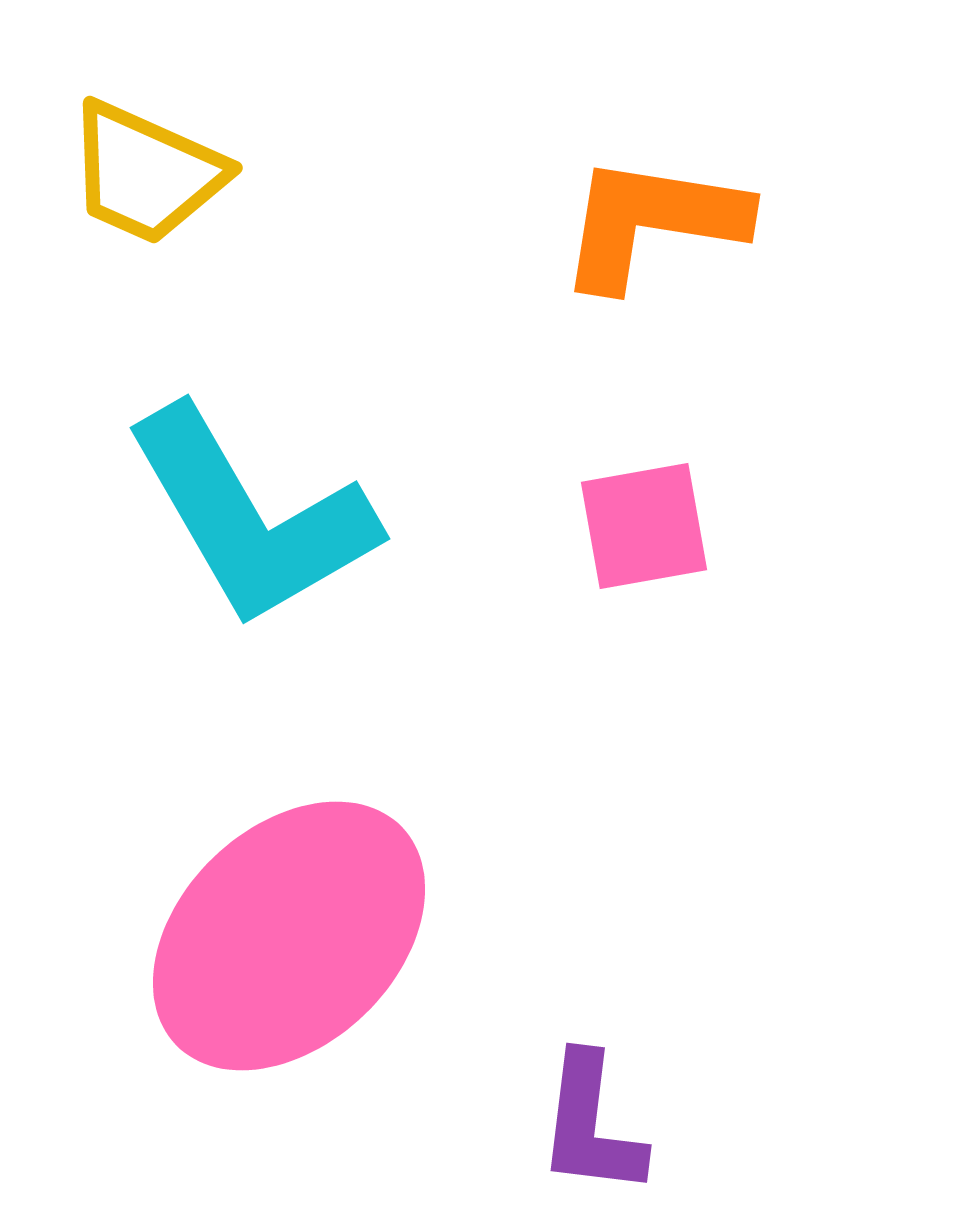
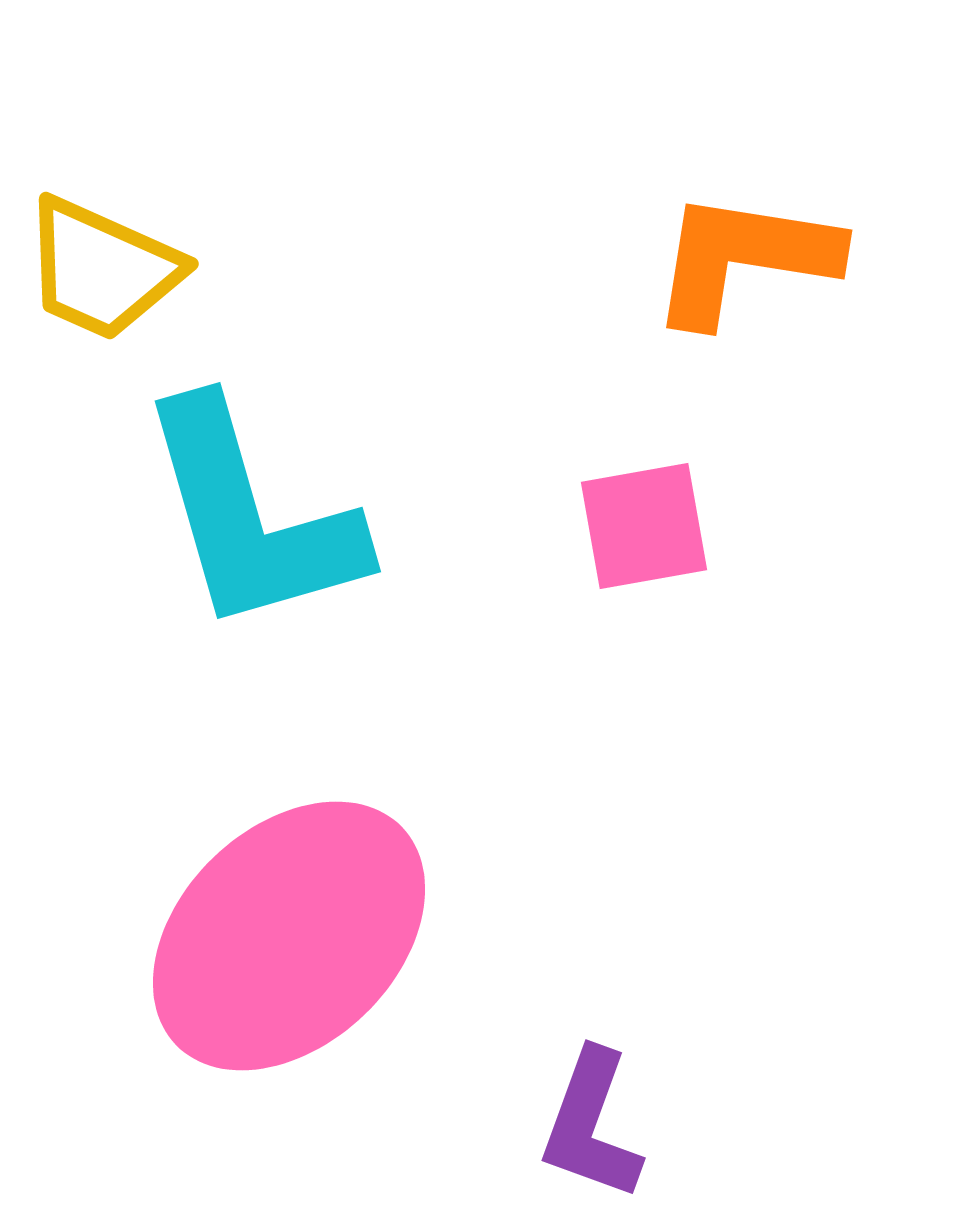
yellow trapezoid: moved 44 px left, 96 px down
orange L-shape: moved 92 px right, 36 px down
cyan L-shape: rotated 14 degrees clockwise
purple L-shape: rotated 13 degrees clockwise
